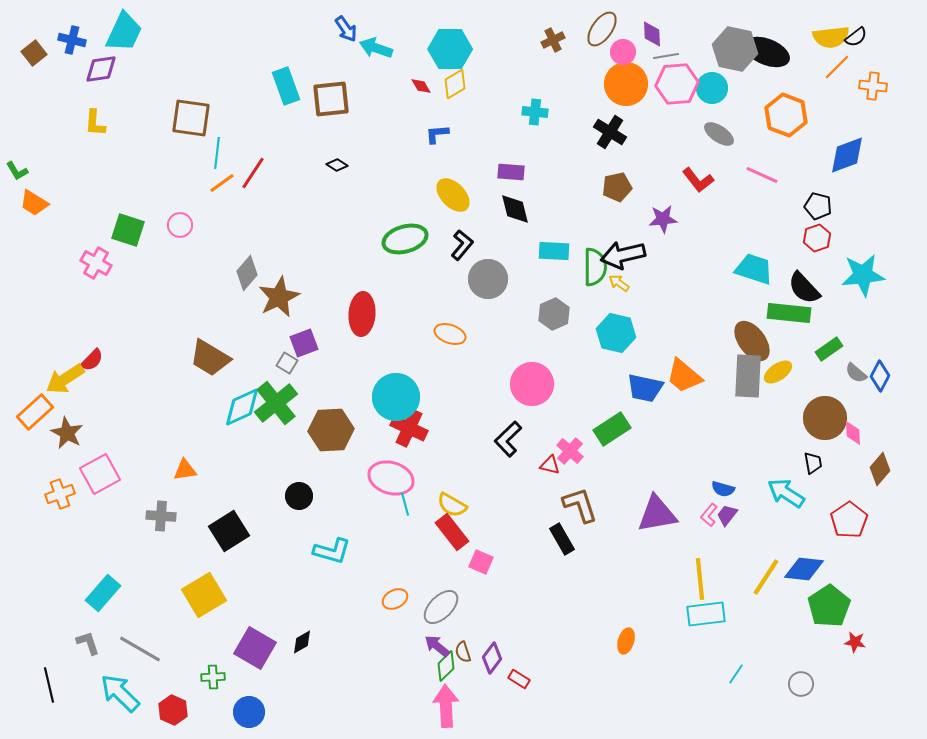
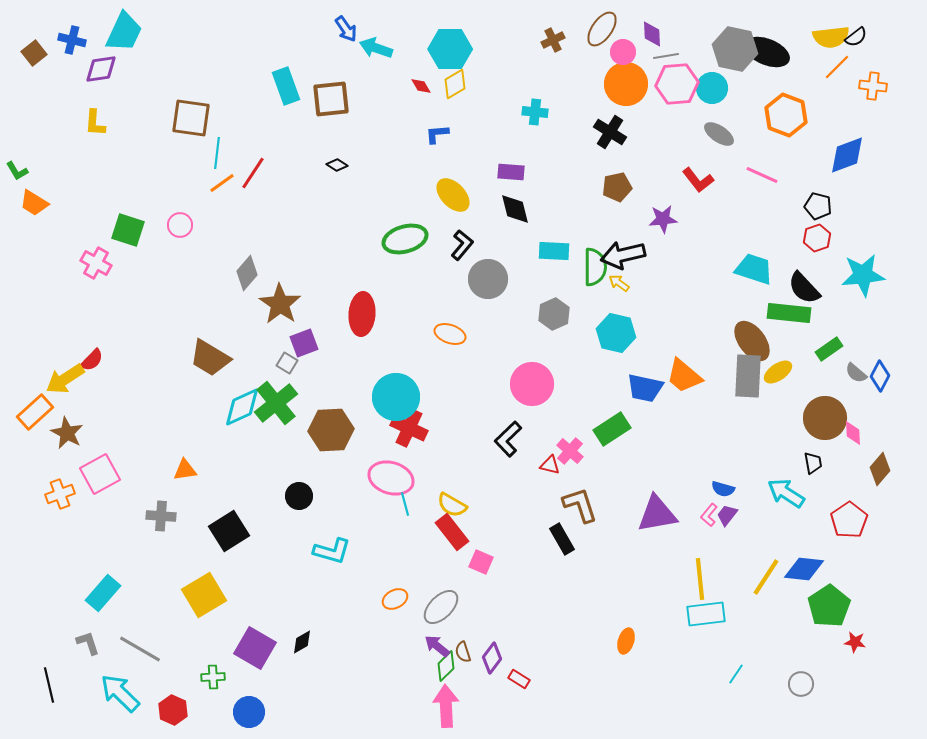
brown star at (279, 297): moved 1 px right, 7 px down; rotated 12 degrees counterclockwise
